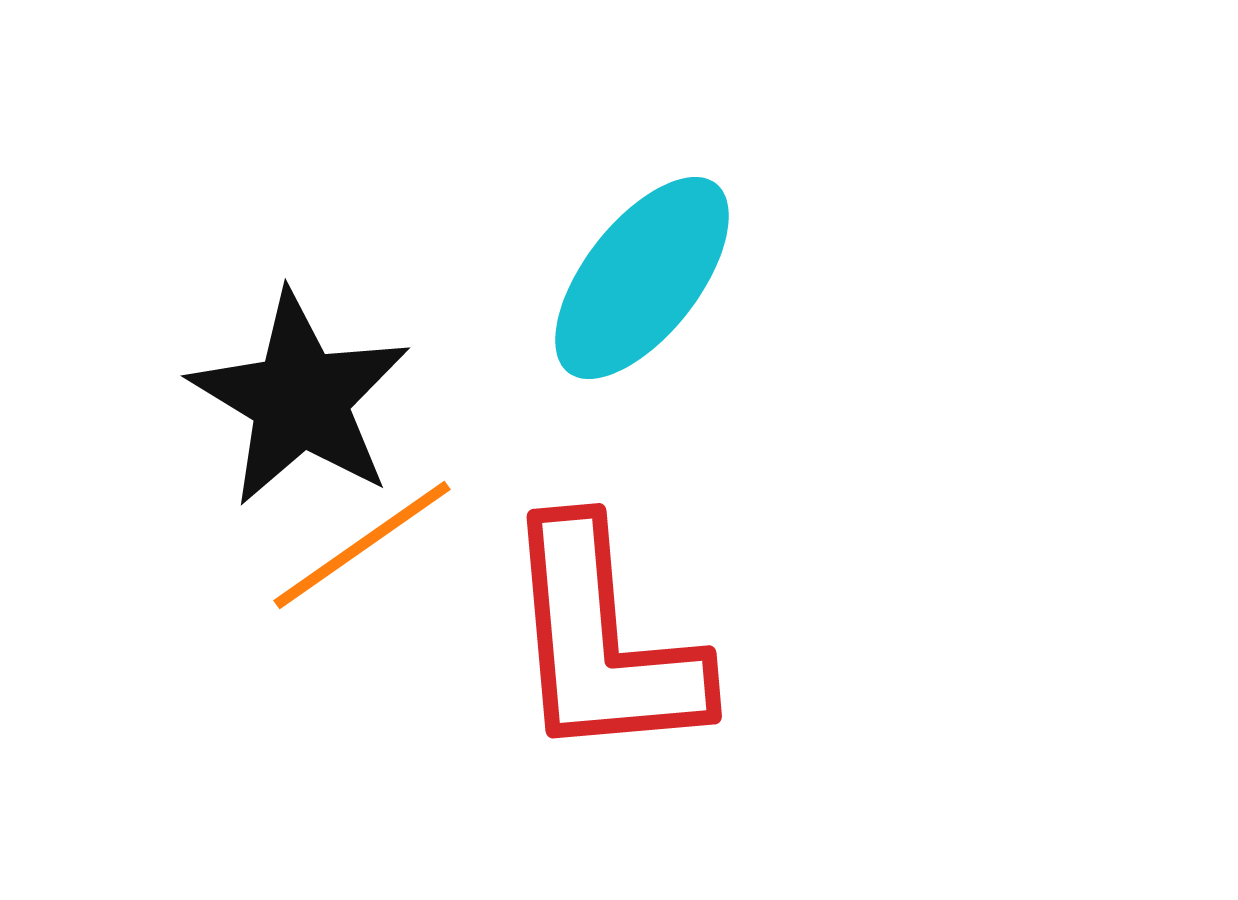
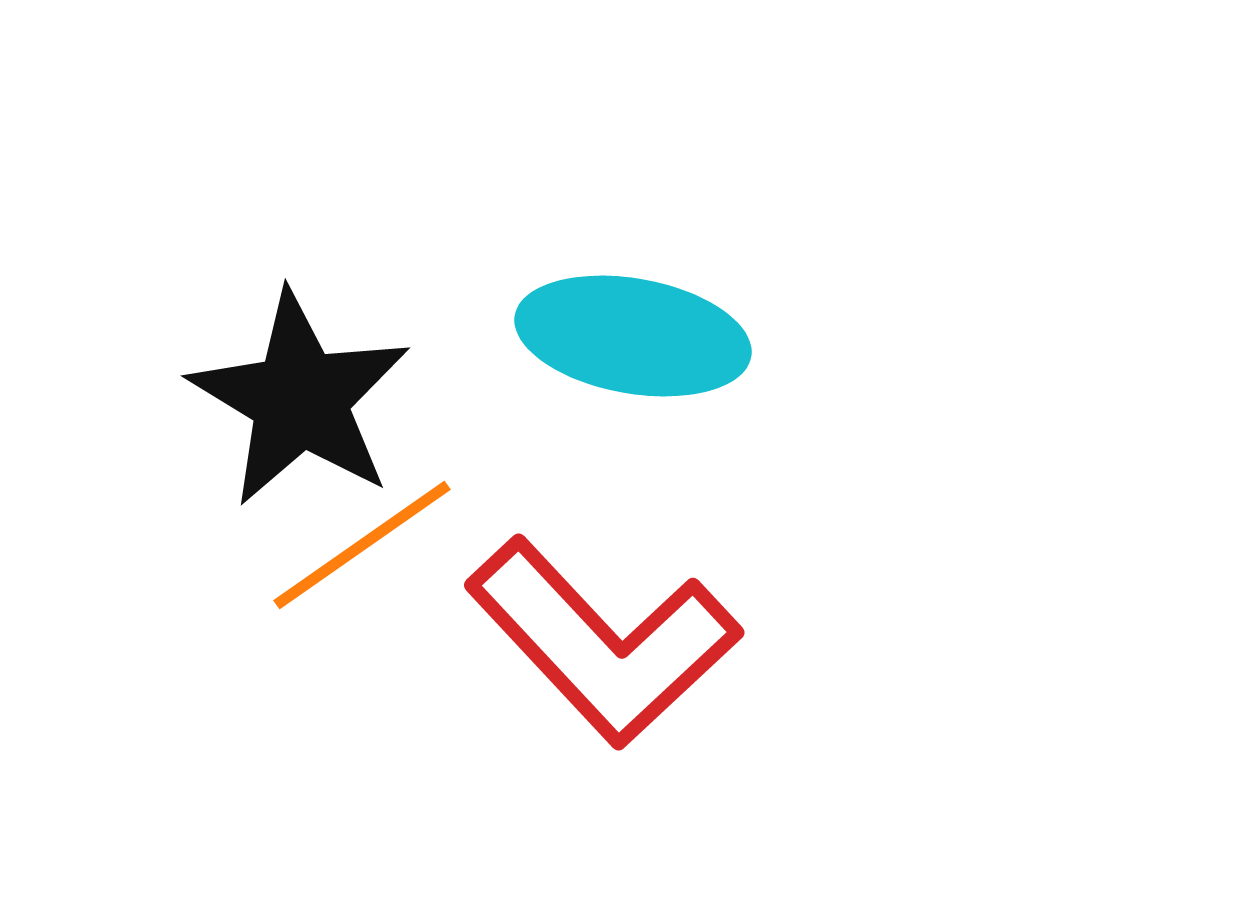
cyan ellipse: moved 9 px left, 58 px down; rotated 62 degrees clockwise
red L-shape: rotated 38 degrees counterclockwise
